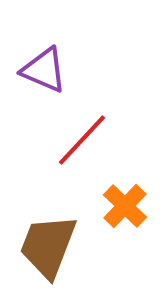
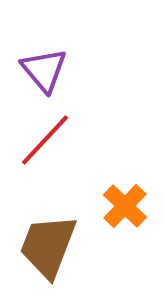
purple triangle: rotated 27 degrees clockwise
red line: moved 37 px left
